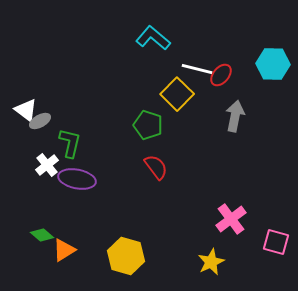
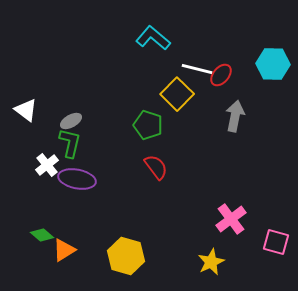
gray ellipse: moved 31 px right
